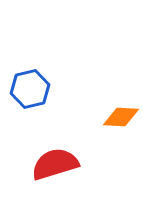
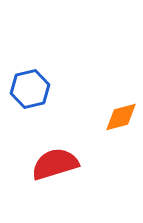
orange diamond: rotated 18 degrees counterclockwise
